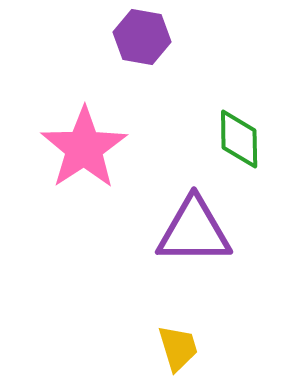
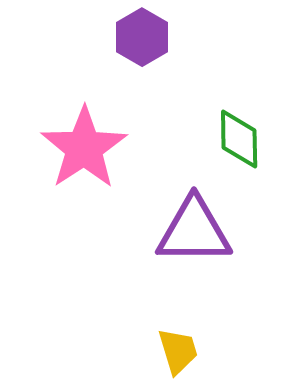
purple hexagon: rotated 20 degrees clockwise
yellow trapezoid: moved 3 px down
